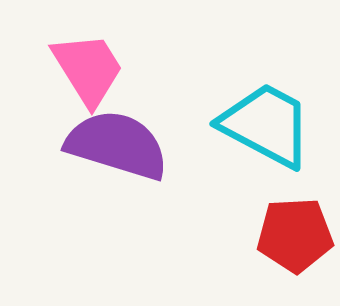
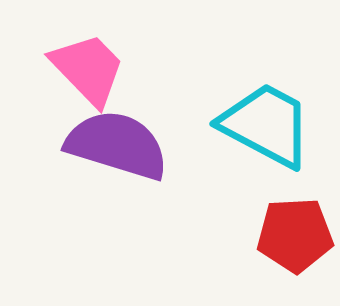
pink trapezoid: rotated 12 degrees counterclockwise
